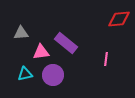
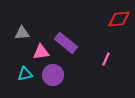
gray triangle: moved 1 px right
pink line: rotated 16 degrees clockwise
